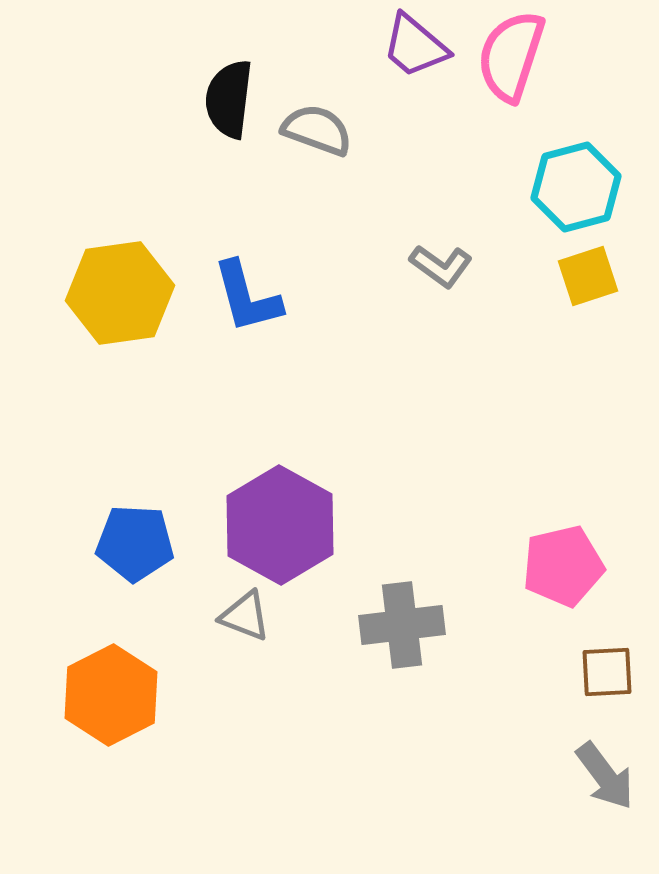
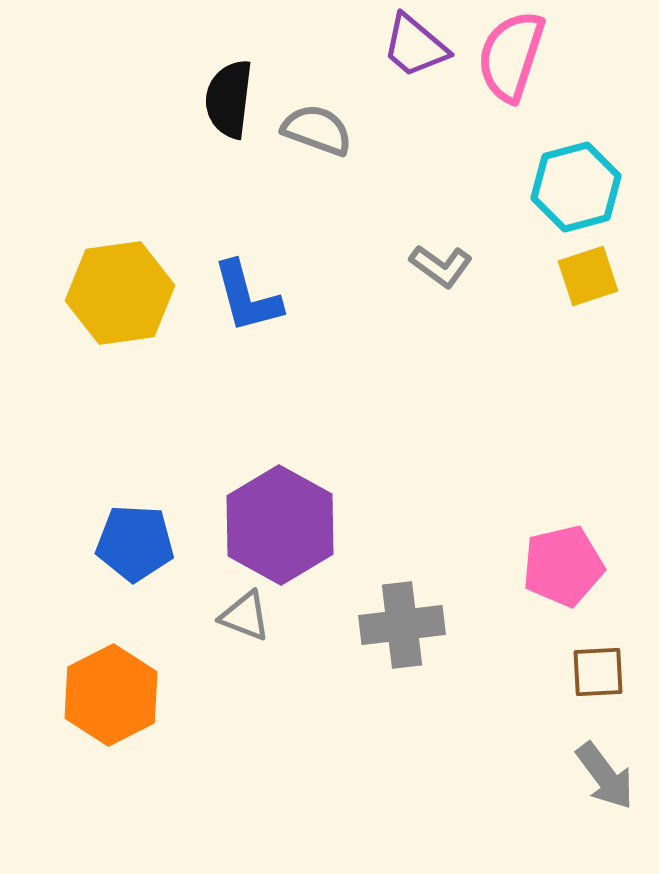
brown square: moved 9 px left
